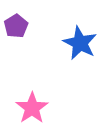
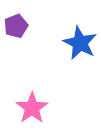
purple pentagon: rotated 10 degrees clockwise
